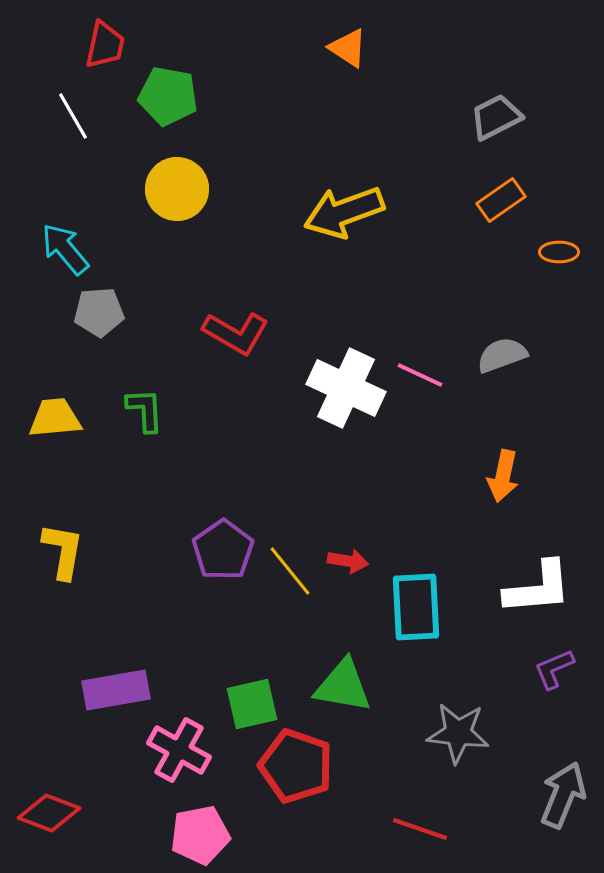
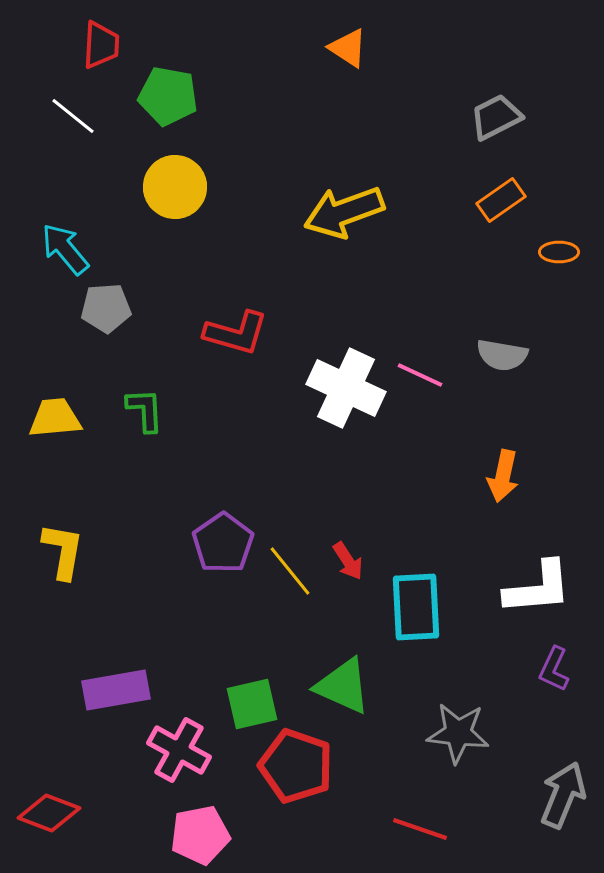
red trapezoid: moved 4 px left; rotated 9 degrees counterclockwise
white line: rotated 21 degrees counterclockwise
yellow circle: moved 2 px left, 2 px up
gray pentagon: moved 7 px right, 4 px up
red L-shape: rotated 14 degrees counterclockwise
gray semicircle: rotated 150 degrees counterclockwise
purple pentagon: moved 7 px up
red arrow: rotated 48 degrees clockwise
purple L-shape: rotated 42 degrees counterclockwise
green triangle: rotated 14 degrees clockwise
